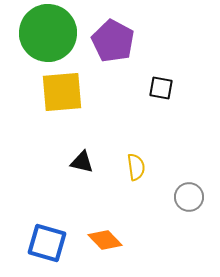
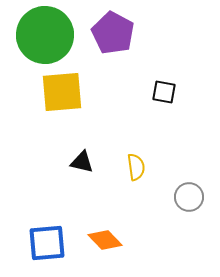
green circle: moved 3 px left, 2 px down
purple pentagon: moved 8 px up
black square: moved 3 px right, 4 px down
blue square: rotated 21 degrees counterclockwise
